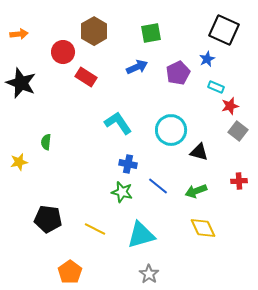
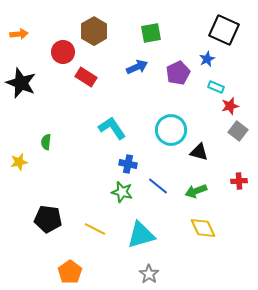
cyan L-shape: moved 6 px left, 5 px down
